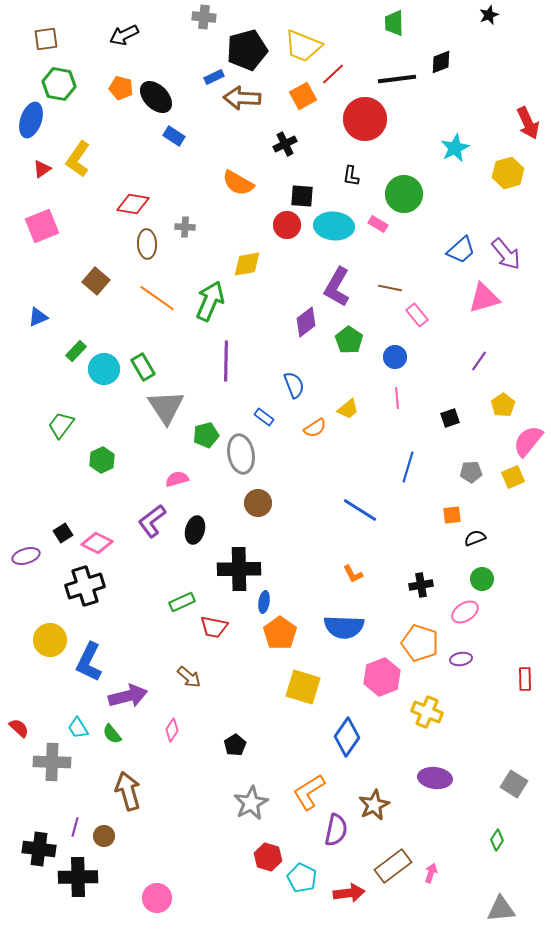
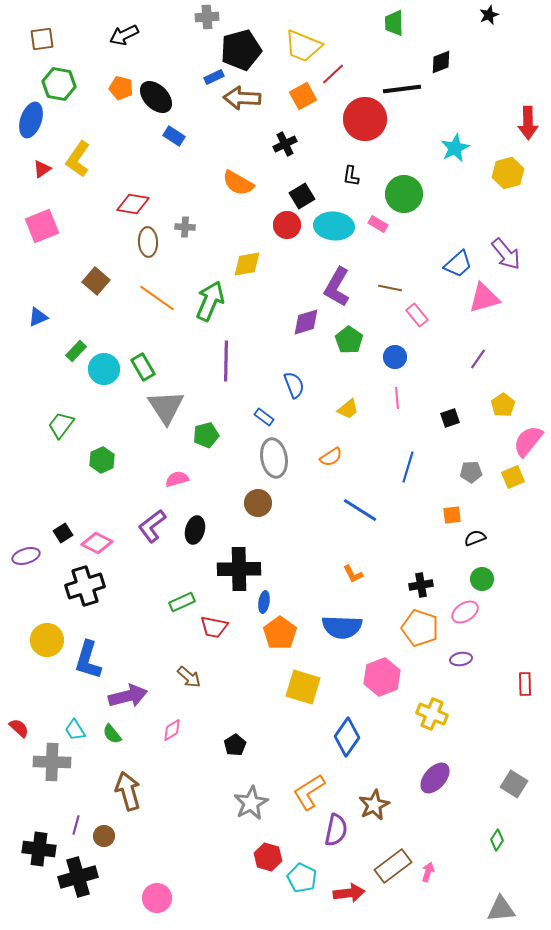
gray cross at (204, 17): moved 3 px right; rotated 10 degrees counterclockwise
brown square at (46, 39): moved 4 px left
black pentagon at (247, 50): moved 6 px left
black line at (397, 79): moved 5 px right, 10 px down
red arrow at (528, 123): rotated 24 degrees clockwise
black square at (302, 196): rotated 35 degrees counterclockwise
brown ellipse at (147, 244): moved 1 px right, 2 px up
blue trapezoid at (461, 250): moved 3 px left, 14 px down
purple diamond at (306, 322): rotated 20 degrees clockwise
purple line at (479, 361): moved 1 px left, 2 px up
orange semicircle at (315, 428): moved 16 px right, 29 px down
gray ellipse at (241, 454): moved 33 px right, 4 px down
purple L-shape at (152, 521): moved 5 px down
blue semicircle at (344, 627): moved 2 px left
yellow circle at (50, 640): moved 3 px left
orange pentagon at (420, 643): moved 15 px up
blue L-shape at (89, 662): moved 1 px left, 2 px up; rotated 9 degrees counterclockwise
red rectangle at (525, 679): moved 5 px down
yellow cross at (427, 712): moved 5 px right, 2 px down
cyan trapezoid at (78, 728): moved 3 px left, 2 px down
pink diamond at (172, 730): rotated 25 degrees clockwise
purple ellipse at (435, 778): rotated 56 degrees counterclockwise
purple line at (75, 827): moved 1 px right, 2 px up
pink arrow at (431, 873): moved 3 px left, 1 px up
black cross at (78, 877): rotated 15 degrees counterclockwise
